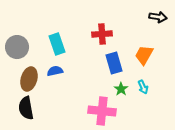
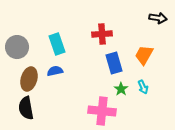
black arrow: moved 1 px down
